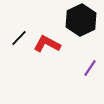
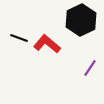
black line: rotated 66 degrees clockwise
red L-shape: rotated 12 degrees clockwise
